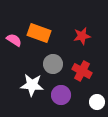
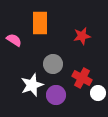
orange rectangle: moved 1 px right, 10 px up; rotated 70 degrees clockwise
red cross: moved 7 px down
white star: rotated 25 degrees counterclockwise
purple circle: moved 5 px left
white circle: moved 1 px right, 9 px up
